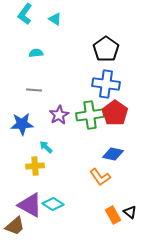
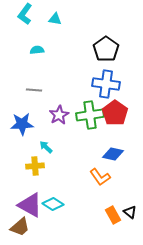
cyan triangle: rotated 24 degrees counterclockwise
cyan semicircle: moved 1 px right, 3 px up
brown trapezoid: moved 5 px right, 1 px down
